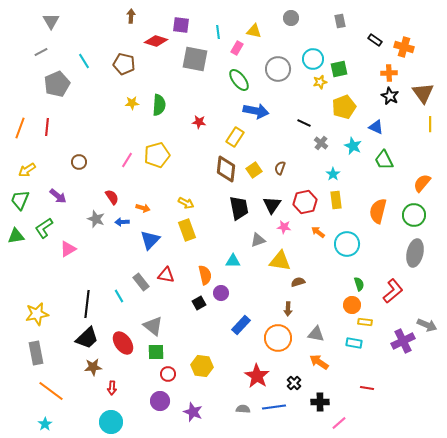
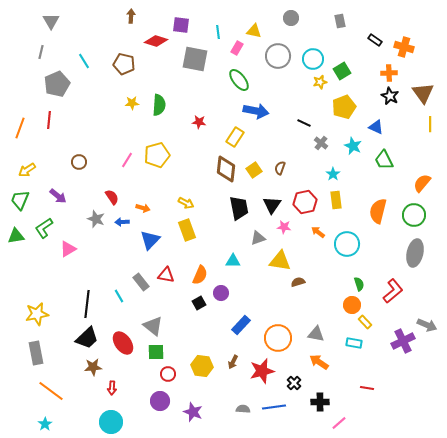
gray line at (41, 52): rotated 48 degrees counterclockwise
gray circle at (278, 69): moved 13 px up
green square at (339, 69): moved 3 px right, 2 px down; rotated 18 degrees counterclockwise
red line at (47, 127): moved 2 px right, 7 px up
gray triangle at (258, 240): moved 2 px up
orange semicircle at (205, 275): moved 5 px left; rotated 36 degrees clockwise
brown arrow at (288, 309): moved 55 px left, 53 px down; rotated 24 degrees clockwise
yellow rectangle at (365, 322): rotated 40 degrees clockwise
red star at (257, 376): moved 5 px right, 5 px up; rotated 25 degrees clockwise
